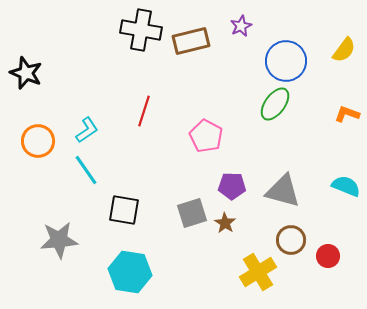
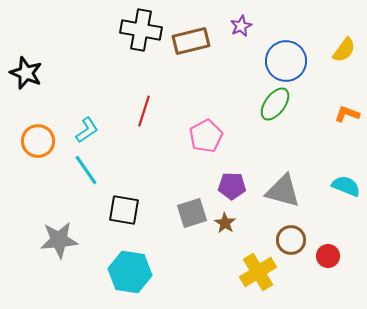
pink pentagon: rotated 16 degrees clockwise
